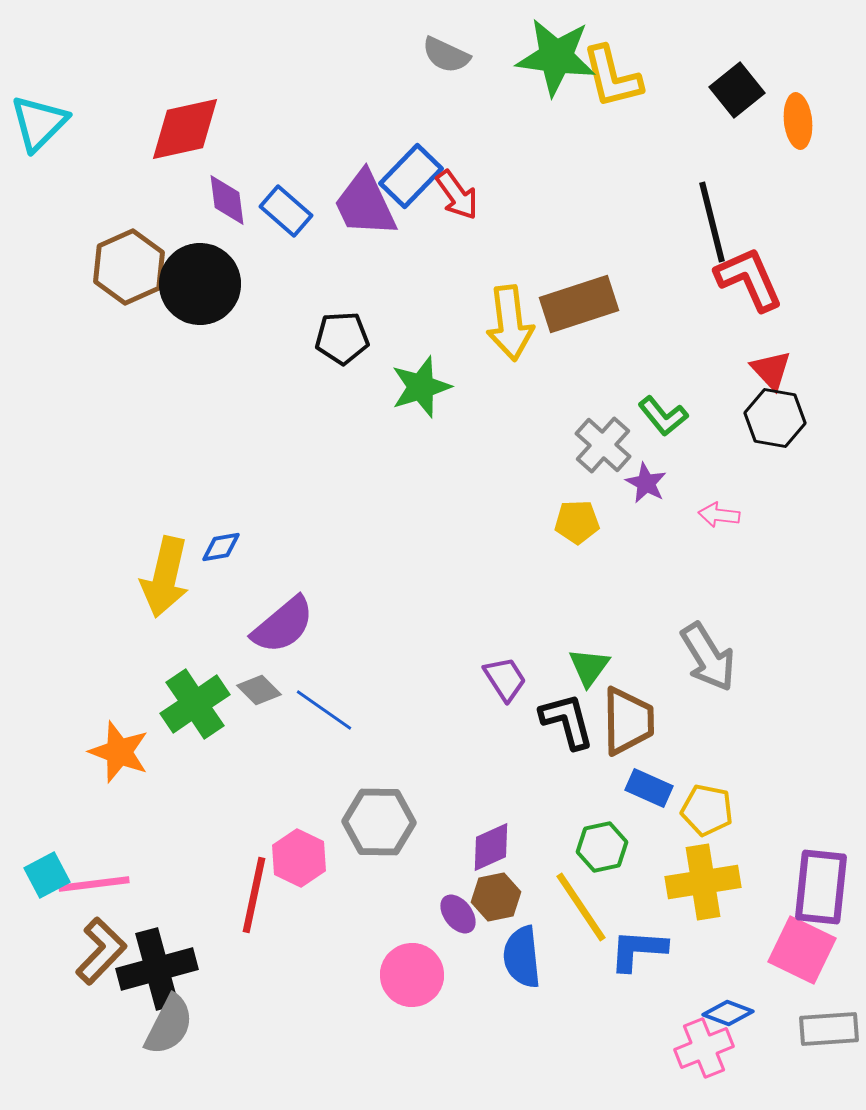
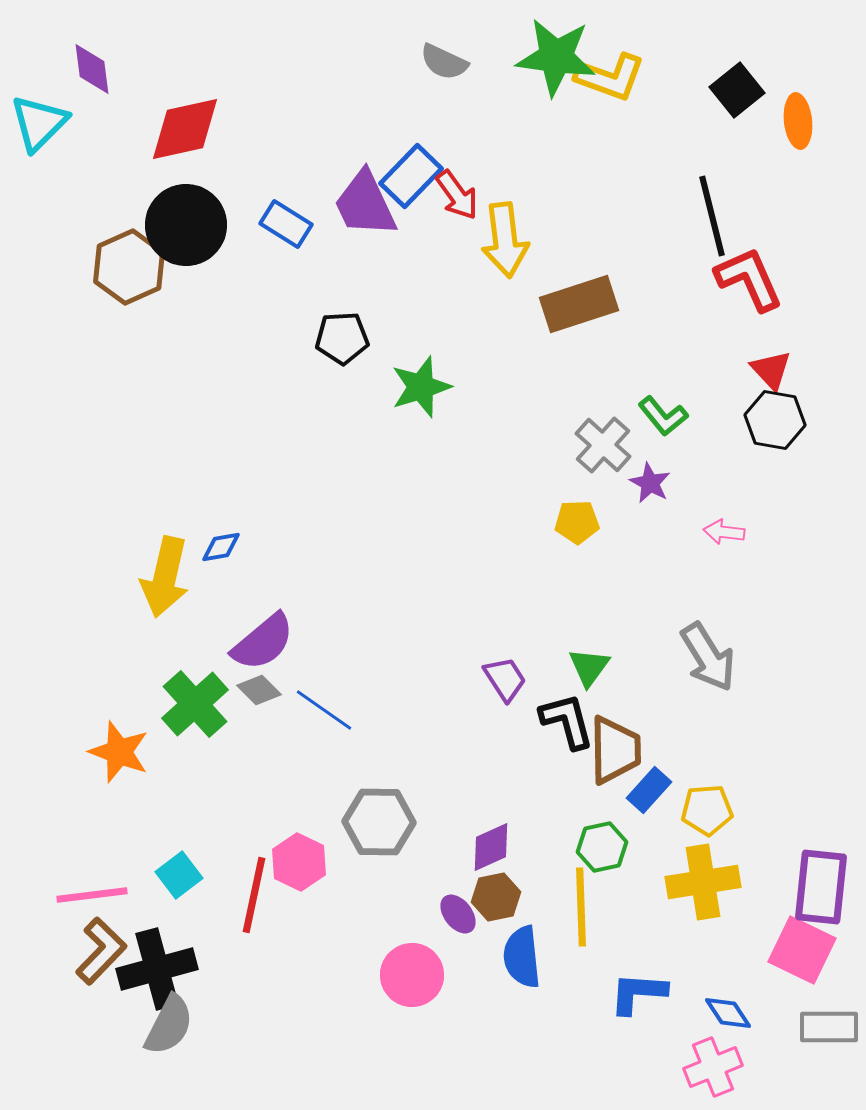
gray semicircle at (446, 55): moved 2 px left, 7 px down
yellow L-shape at (612, 77): moved 2 px left; rotated 56 degrees counterclockwise
purple diamond at (227, 200): moved 135 px left, 131 px up
blue rectangle at (286, 211): moved 13 px down; rotated 9 degrees counterclockwise
black line at (712, 222): moved 6 px up
black circle at (200, 284): moved 14 px left, 59 px up
yellow arrow at (510, 323): moved 5 px left, 83 px up
black hexagon at (775, 418): moved 2 px down
purple star at (646, 483): moved 4 px right
pink arrow at (719, 515): moved 5 px right, 17 px down
purple semicircle at (283, 625): moved 20 px left, 17 px down
green cross at (195, 704): rotated 8 degrees counterclockwise
brown trapezoid at (628, 721): moved 13 px left, 29 px down
blue rectangle at (649, 788): moved 2 px down; rotated 72 degrees counterclockwise
yellow pentagon at (707, 810): rotated 15 degrees counterclockwise
pink hexagon at (299, 858): moved 4 px down
cyan square at (47, 875): moved 132 px right; rotated 9 degrees counterclockwise
pink line at (94, 884): moved 2 px left, 11 px down
yellow line at (581, 907): rotated 32 degrees clockwise
blue L-shape at (638, 950): moved 43 px down
blue diamond at (728, 1013): rotated 36 degrees clockwise
gray rectangle at (829, 1029): moved 2 px up; rotated 4 degrees clockwise
pink cross at (704, 1048): moved 9 px right, 19 px down
